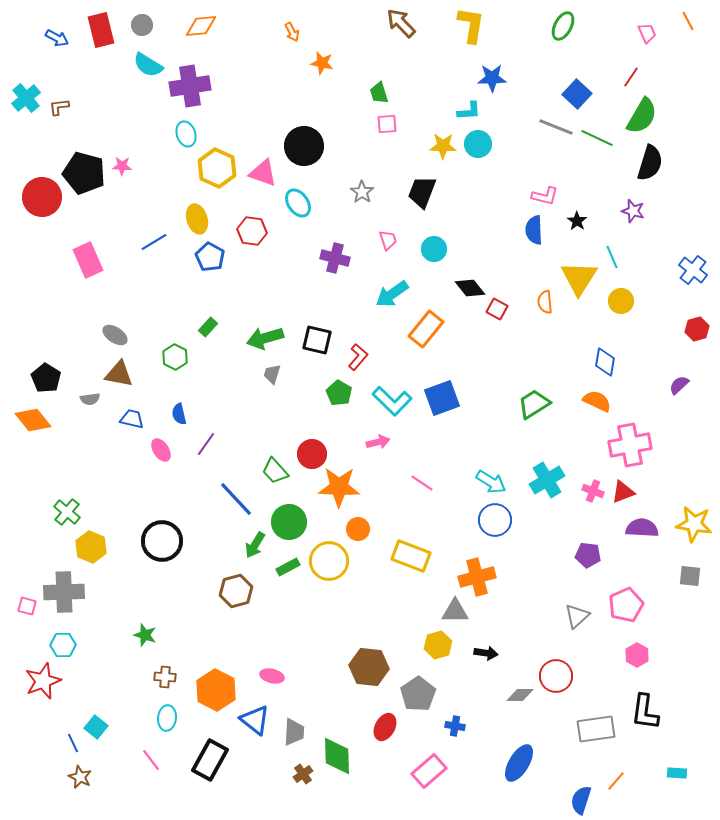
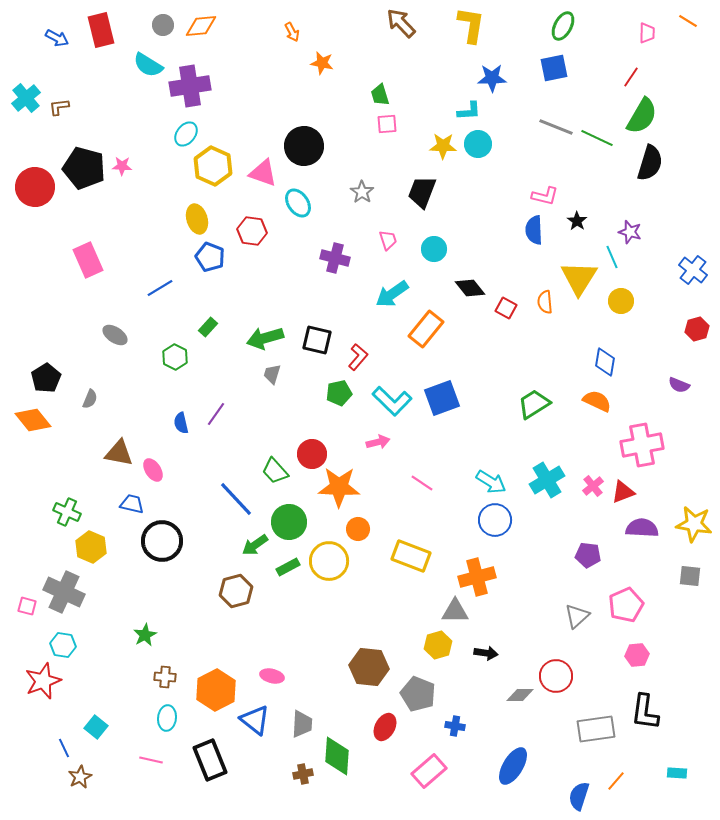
orange line at (688, 21): rotated 30 degrees counterclockwise
gray circle at (142, 25): moved 21 px right
pink trapezoid at (647, 33): rotated 25 degrees clockwise
green trapezoid at (379, 93): moved 1 px right, 2 px down
blue square at (577, 94): moved 23 px left, 26 px up; rotated 36 degrees clockwise
cyan ellipse at (186, 134): rotated 55 degrees clockwise
yellow hexagon at (217, 168): moved 4 px left, 2 px up
black pentagon at (84, 173): moved 5 px up
red circle at (42, 197): moved 7 px left, 10 px up
purple star at (633, 211): moved 3 px left, 21 px down
blue line at (154, 242): moved 6 px right, 46 px down
blue pentagon at (210, 257): rotated 8 degrees counterclockwise
red square at (497, 309): moved 9 px right, 1 px up
brown triangle at (119, 374): moved 79 px down
black pentagon at (46, 378): rotated 8 degrees clockwise
purple semicircle at (679, 385): rotated 115 degrees counterclockwise
green pentagon at (339, 393): rotated 30 degrees clockwise
gray semicircle at (90, 399): rotated 60 degrees counterclockwise
blue semicircle at (179, 414): moved 2 px right, 9 px down
blue trapezoid at (132, 419): moved 85 px down
purple line at (206, 444): moved 10 px right, 30 px up
pink cross at (630, 445): moved 12 px right
pink ellipse at (161, 450): moved 8 px left, 20 px down
pink cross at (593, 491): moved 5 px up; rotated 30 degrees clockwise
green cross at (67, 512): rotated 16 degrees counterclockwise
green arrow at (255, 545): rotated 24 degrees clockwise
gray cross at (64, 592): rotated 27 degrees clockwise
green star at (145, 635): rotated 25 degrees clockwise
cyan hexagon at (63, 645): rotated 10 degrees clockwise
pink hexagon at (637, 655): rotated 25 degrees clockwise
orange hexagon at (216, 690): rotated 6 degrees clockwise
gray pentagon at (418, 694): rotated 16 degrees counterclockwise
gray trapezoid at (294, 732): moved 8 px right, 8 px up
blue line at (73, 743): moved 9 px left, 5 px down
green diamond at (337, 756): rotated 6 degrees clockwise
pink line at (151, 760): rotated 40 degrees counterclockwise
black rectangle at (210, 760): rotated 51 degrees counterclockwise
blue ellipse at (519, 763): moved 6 px left, 3 px down
brown cross at (303, 774): rotated 24 degrees clockwise
brown star at (80, 777): rotated 20 degrees clockwise
blue semicircle at (581, 800): moved 2 px left, 4 px up
